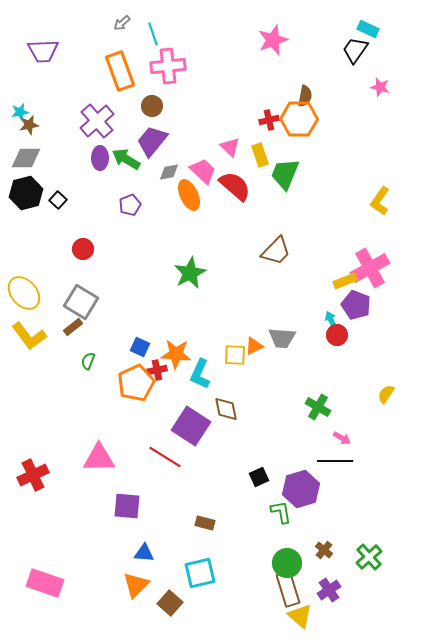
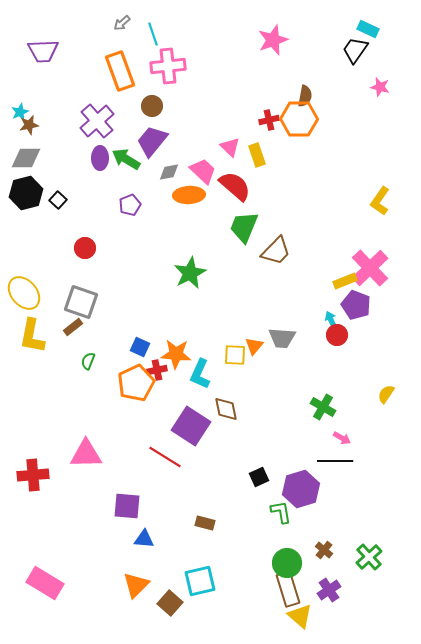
cyan star at (20, 112): rotated 12 degrees counterclockwise
yellow rectangle at (260, 155): moved 3 px left
green trapezoid at (285, 174): moved 41 px left, 53 px down
orange ellipse at (189, 195): rotated 68 degrees counterclockwise
red circle at (83, 249): moved 2 px right, 1 px up
pink cross at (370, 268): rotated 15 degrees counterclockwise
gray square at (81, 302): rotated 12 degrees counterclockwise
yellow L-shape at (29, 336): moved 3 px right; rotated 48 degrees clockwise
orange triangle at (254, 346): rotated 24 degrees counterclockwise
green cross at (318, 407): moved 5 px right
pink triangle at (99, 458): moved 13 px left, 4 px up
red cross at (33, 475): rotated 20 degrees clockwise
blue triangle at (144, 553): moved 14 px up
cyan square at (200, 573): moved 8 px down
pink rectangle at (45, 583): rotated 12 degrees clockwise
